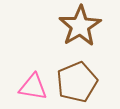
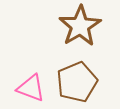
pink triangle: moved 2 px left, 1 px down; rotated 12 degrees clockwise
